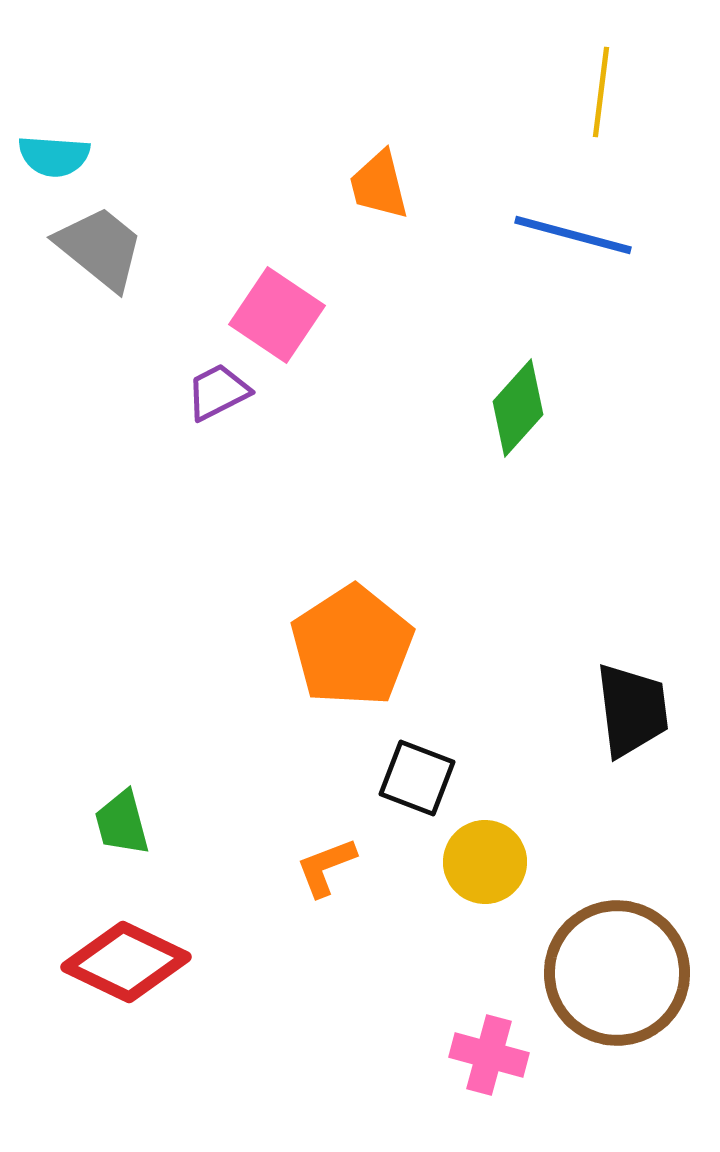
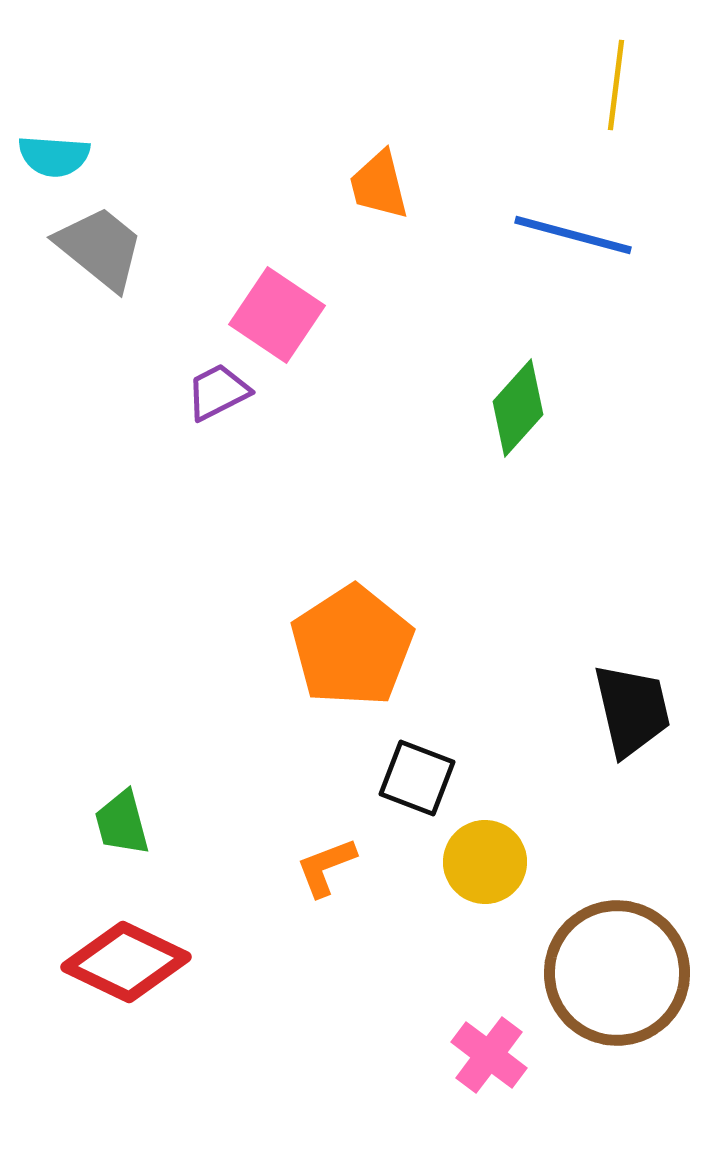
yellow line: moved 15 px right, 7 px up
black trapezoid: rotated 6 degrees counterclockwise
pink cross: rotated 22 degrees clockwise
